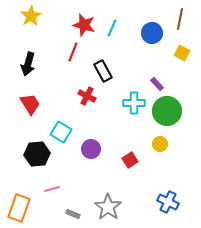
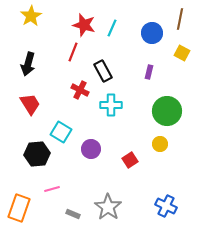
purple rectangle: moved 8 px left, 12 px up; rotated 56 degrees clockwise
red cross: moved 7 px left, 6 px up
cyan cross: moved 23 px left, 2 px down
blue cross: moved 2 px left, 4 px down
